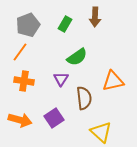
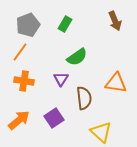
brown arrow: moved 20 px right, 4 px down; rotated 24 degrees counterclockwise
orange triangle: moved 3 px right, 2 px down; rotated 20 degrees clockwise
orange arrow: moved 1 px left; rotated 55 degrees counterclockwise
